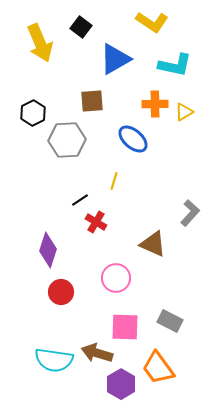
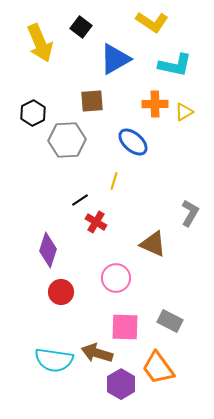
blue ellipse: moved 3 px down
gray L-shape: rotated 12 degrees counterclockwise
